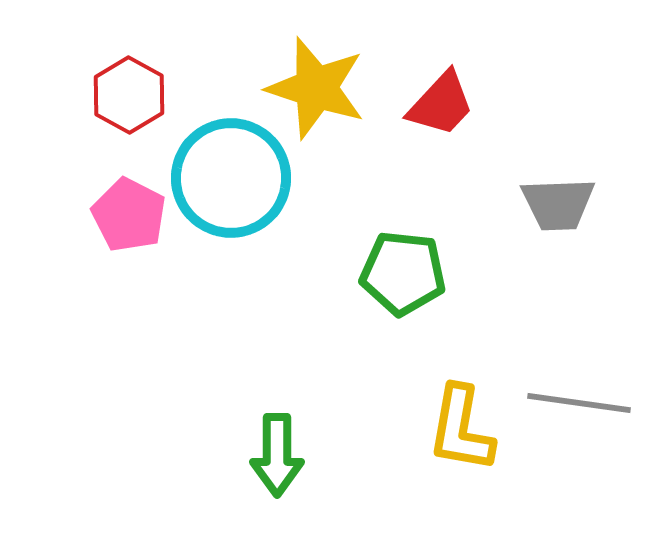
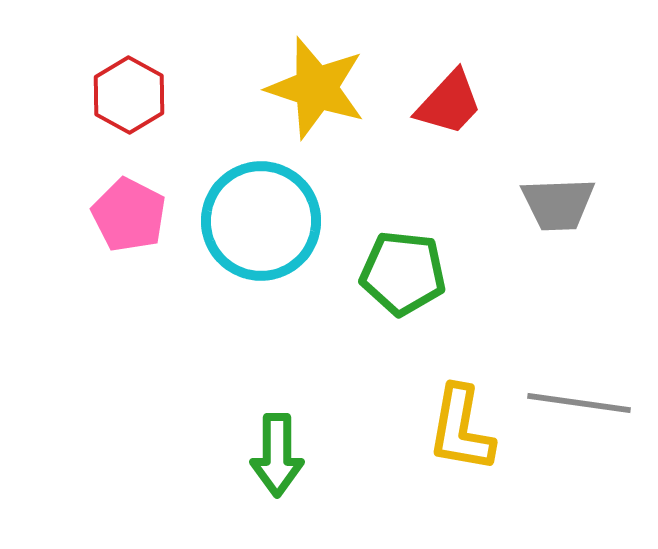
red trapezoid: moved 8 px right, 1 px up
cyan circle: moved 30 px right, 43 px down
